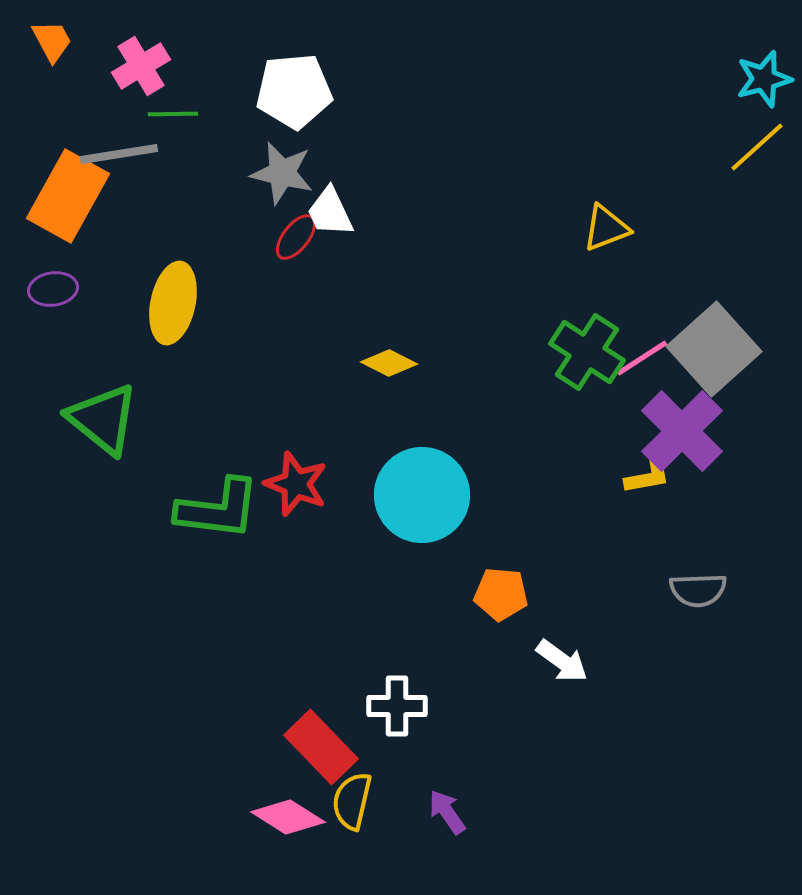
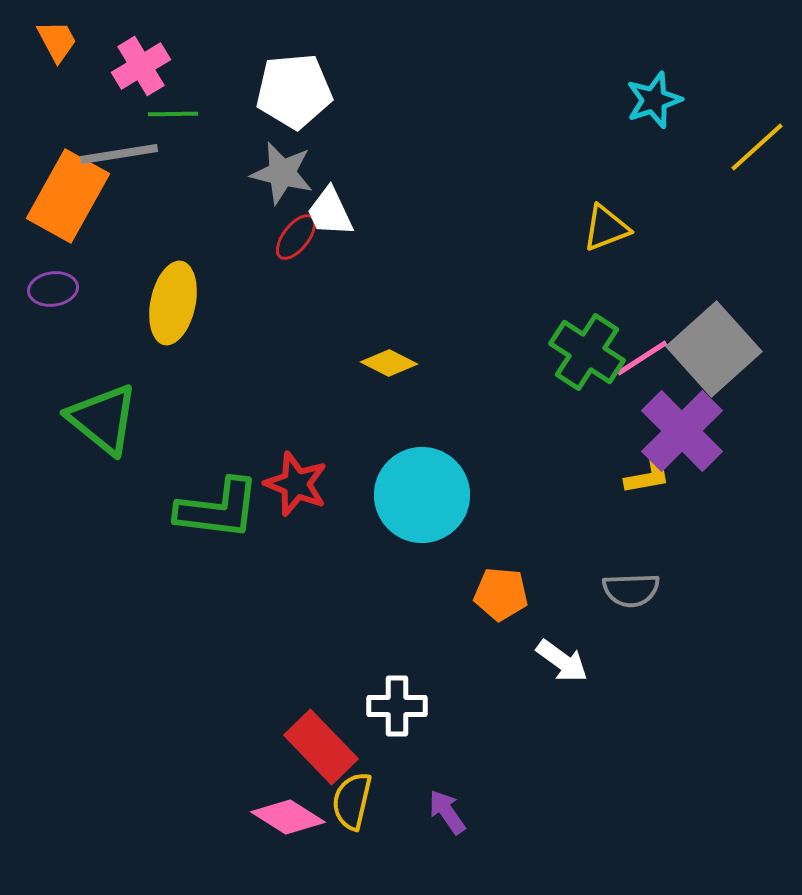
orange trapezoid: moved 5 px right
cyan star: moved 110 px left, 21 px down; rotated 4 degrees counterclockwise
gray semicircle: moved 67 px left
